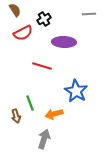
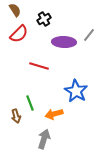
gray line: moved 21 px down; rotated 48 degrees counterclockwise
red semicircle: moved 4 px left, 1 px down; rotated 18 degrees counterclockwise
red line: moved 3 px left
